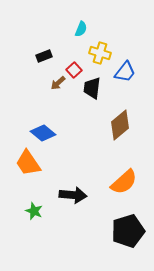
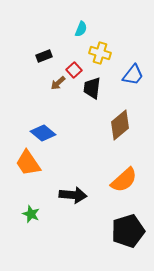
blue trapezoid: moved 8 px right, 3 px down
orange semicircle: moved 2 px up
green star: moved 3 px left, 3 px down
